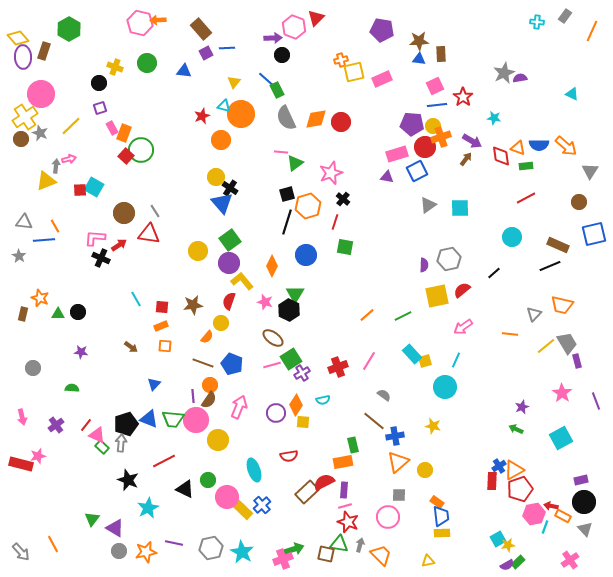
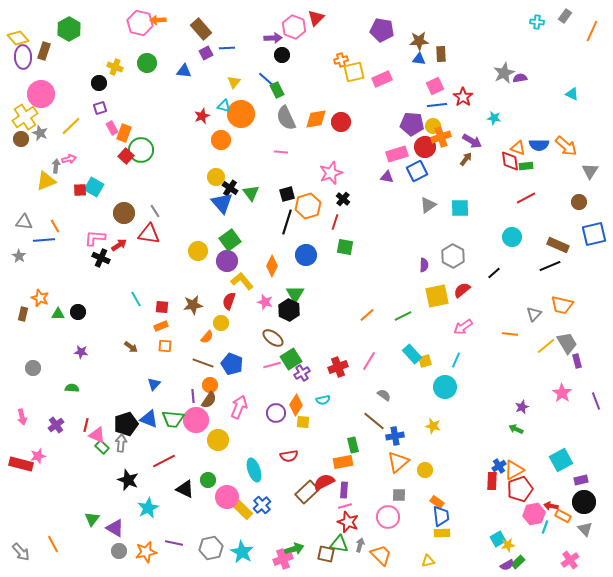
red diamond at (501, 156): moved 9 px right, 5 px down
green triangle at (295, 163): moved 44 px left, 30 px down; rotated 30 degrees counterclockwise
gray hexagon at (449, 259): moved 4 px right, 3 px up; rotated 20 degrees counterclockwise
purple circle at (229, 263): moved 2 px left, 2 px up
red line at (86, 425): rotated 24 degrees counterclockwise
cyan square at (561, 438): moved 22 px down
